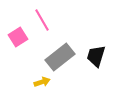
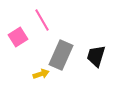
gray rectangle: moved 1 px right, 2 px up; rotated 28 degrees counterclockwise
yellow arrow: moved 1 px left, 8 px up
